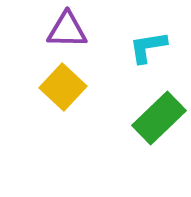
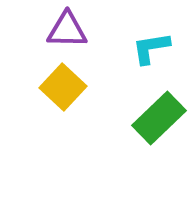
cyan L-shape: moved 3 px right, 1 px down
